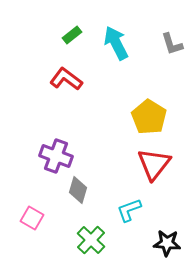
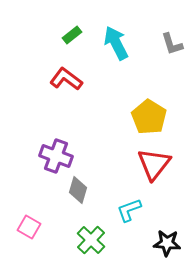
pink square: moved 3 px left, 9 px down
